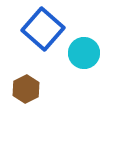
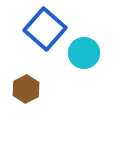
blue square: moved 2 px right
